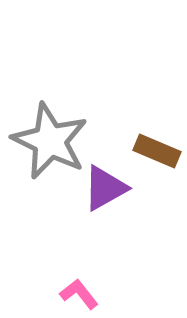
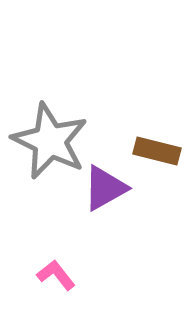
brown rectangle: rotated 9 degrees counterclockwise
pink L-shape: moved 23 px left, 19 px up
